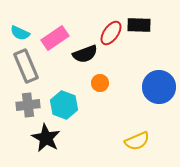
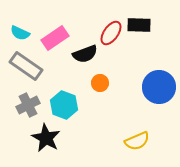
gray rectangle: rotated 32 degrees counterclockwise
gray cross: rotated 20 degrees counterclockwise
